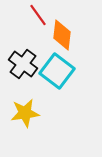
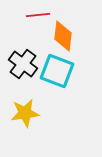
red line: rotated 60 degrees counterclockwise
orange diamond: moved 1 px right, 1 px down
cyan square: rotated 16 degrees counterclockwise
